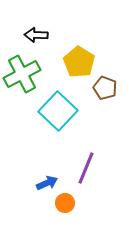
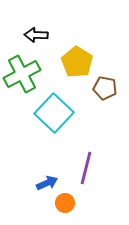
yellow pentagon: moved 2 px left
brown pentagon: rotated 10 degrees counterclockwise
cyan square: moved 4 px left, 2 px down
purple line: rotated 8 degrees counterclockwise
